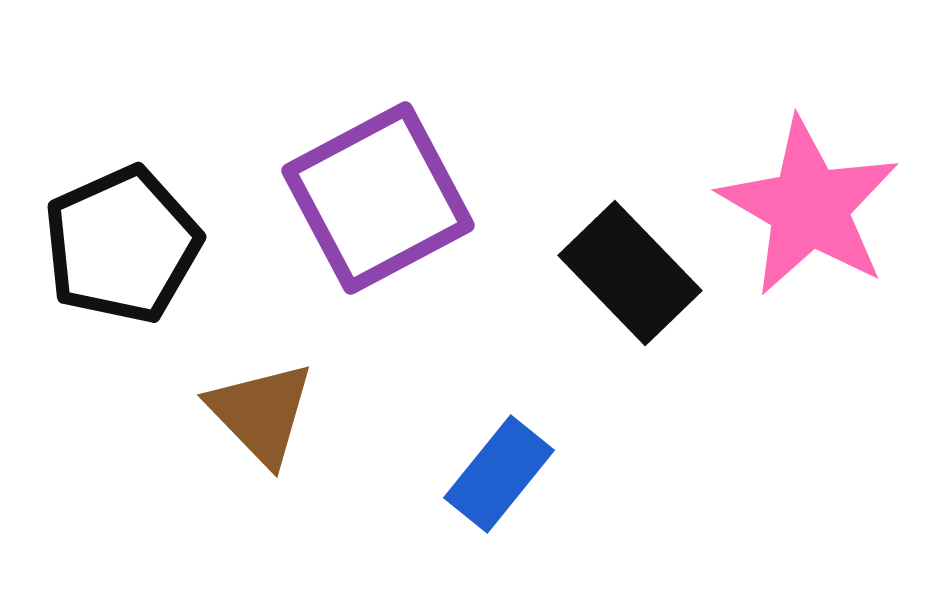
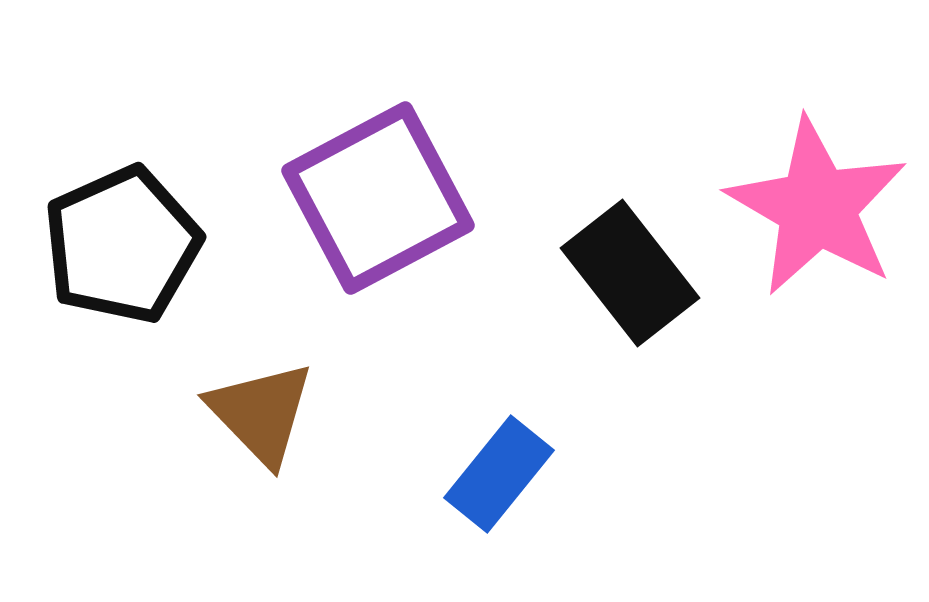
pink star: moved 8 px right
black rectangle: rotated 6 degrees clockwise
